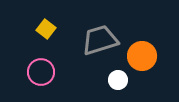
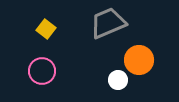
gray trapezoid: moved 8 px right, 17 px up; rotated 6 degrees counterclockwise
orange circle: moved 3 px left, 4 px down
pink circle: moved 1 px right, 1 px up
